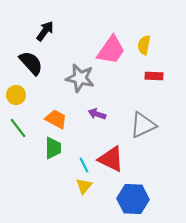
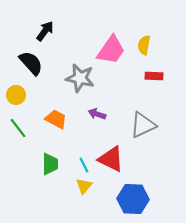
green trapezoid: moved 3 px left, 16 px down
